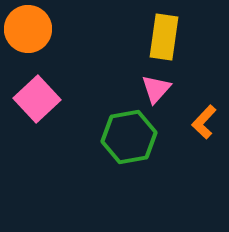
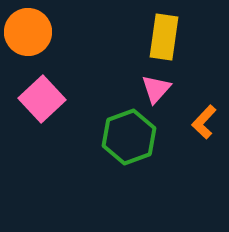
orange circle: moved 3 px down
pink square: moved 5 px right
green hexagon: rotated 10 degrees counterclockwise
